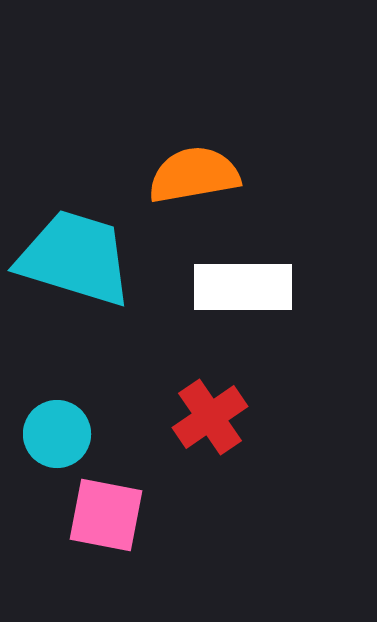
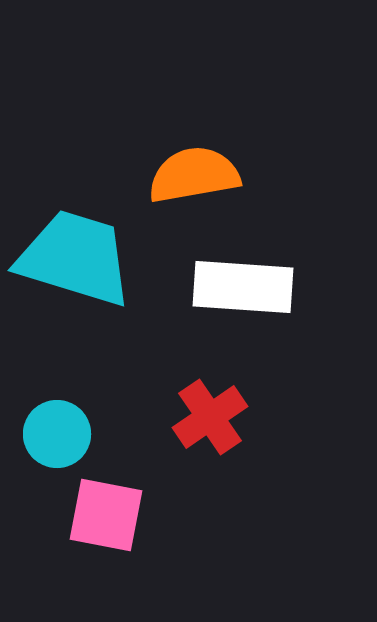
white rectangle: rotated 4 degrees clockwise
